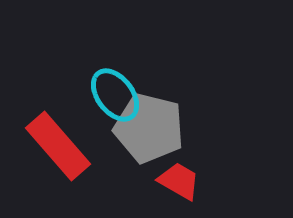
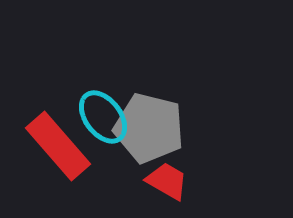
cyan ellipse: moved 12 px left, 22 px down
red trapezoid: moved 12 px left
